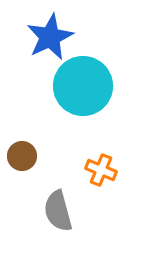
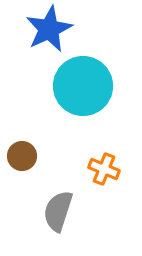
blue star: moved 1 px left, 8 px up
orange cross: moved 3 px right, 1 px up
gray semicircle: rotated 33 degrees clockwise
